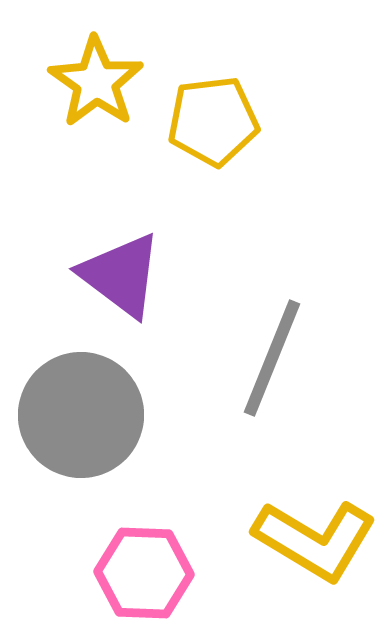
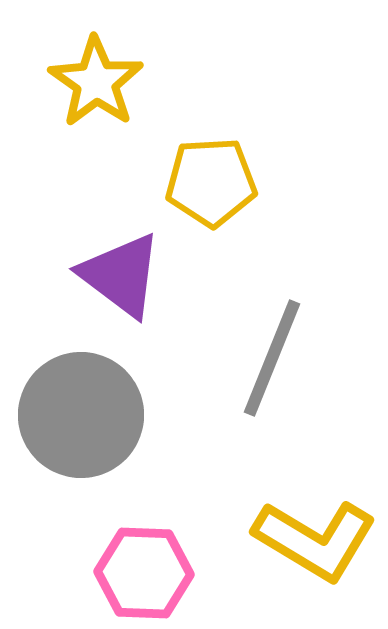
yellow pentagon: moved 2 px left, 61 px down; rotated 4 degrees clockwise
